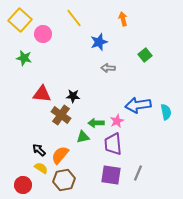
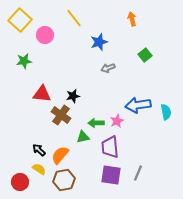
orange arrow: moved 9 px right
pink circle: moved 2 px right, 1 px down
green star: moved 3 px down; rotated 21 degrees counterclockwise
gray arrow: rotated 24 degrees counterclockwise
black star: rotated 16 degrees counterclockwise
purple trapezoid: moved 3 px left, 3 px down
yellow semicircle: moved 2 px left, 1 px down
red circle: moved 3 px left, 3 px up
